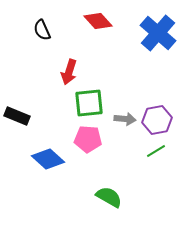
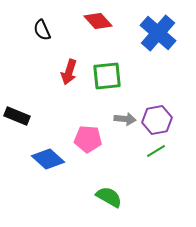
green square: moved 18 px right, 27 px up
